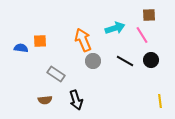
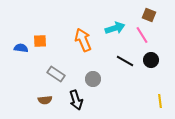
brown square: rotated 24 degrees clockwise
gray circle: moved 18 px down
